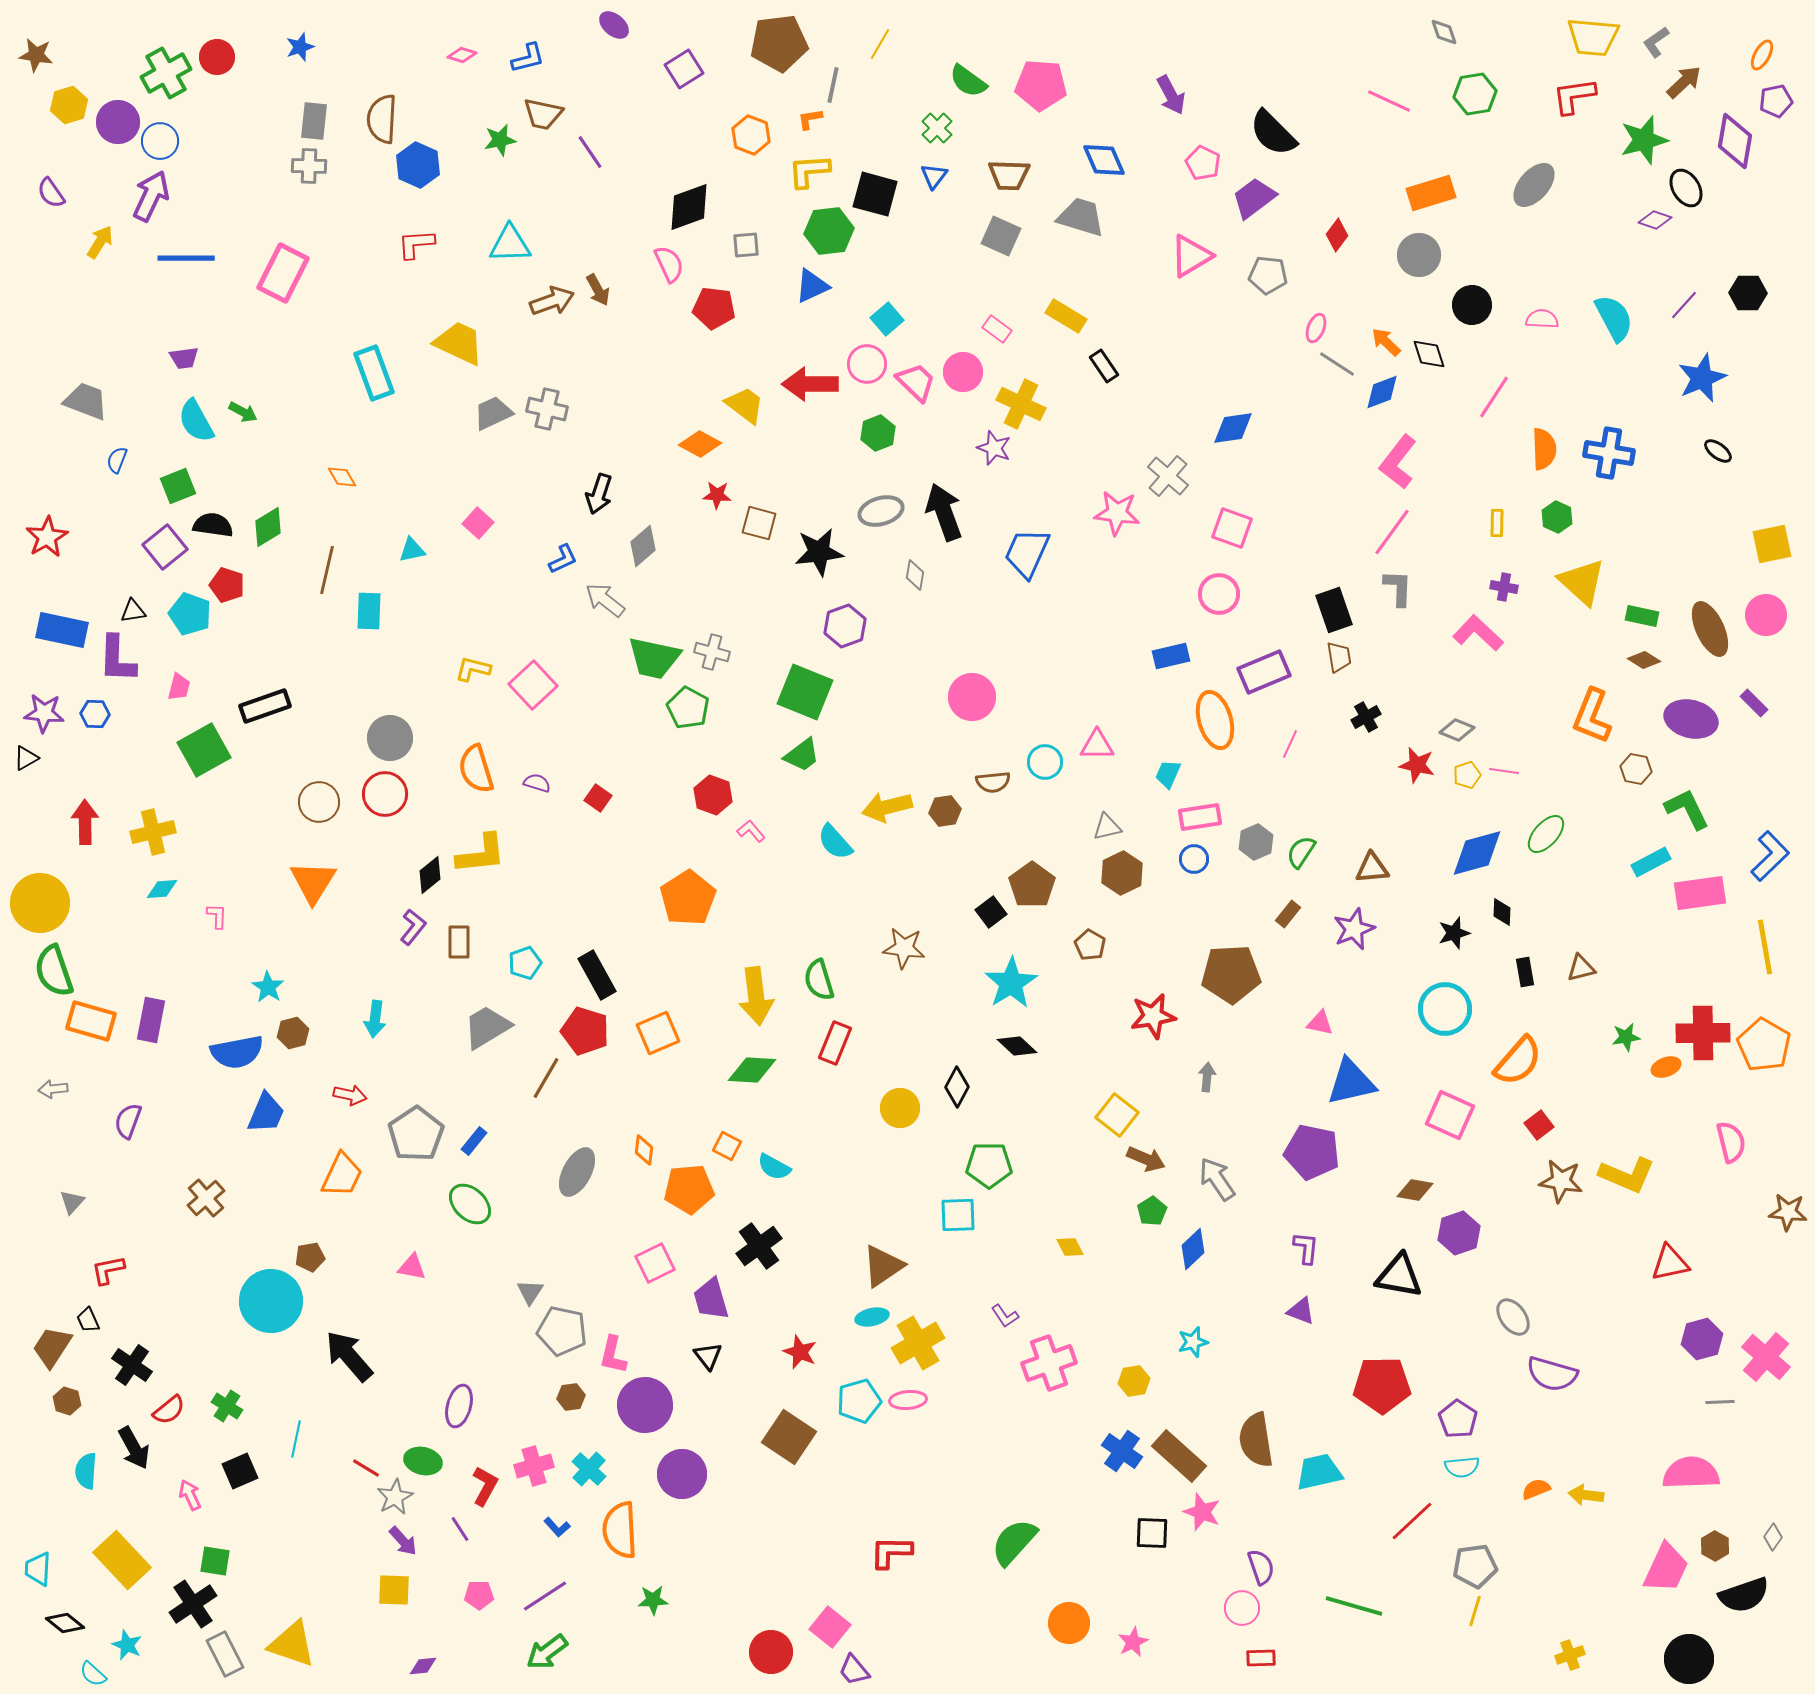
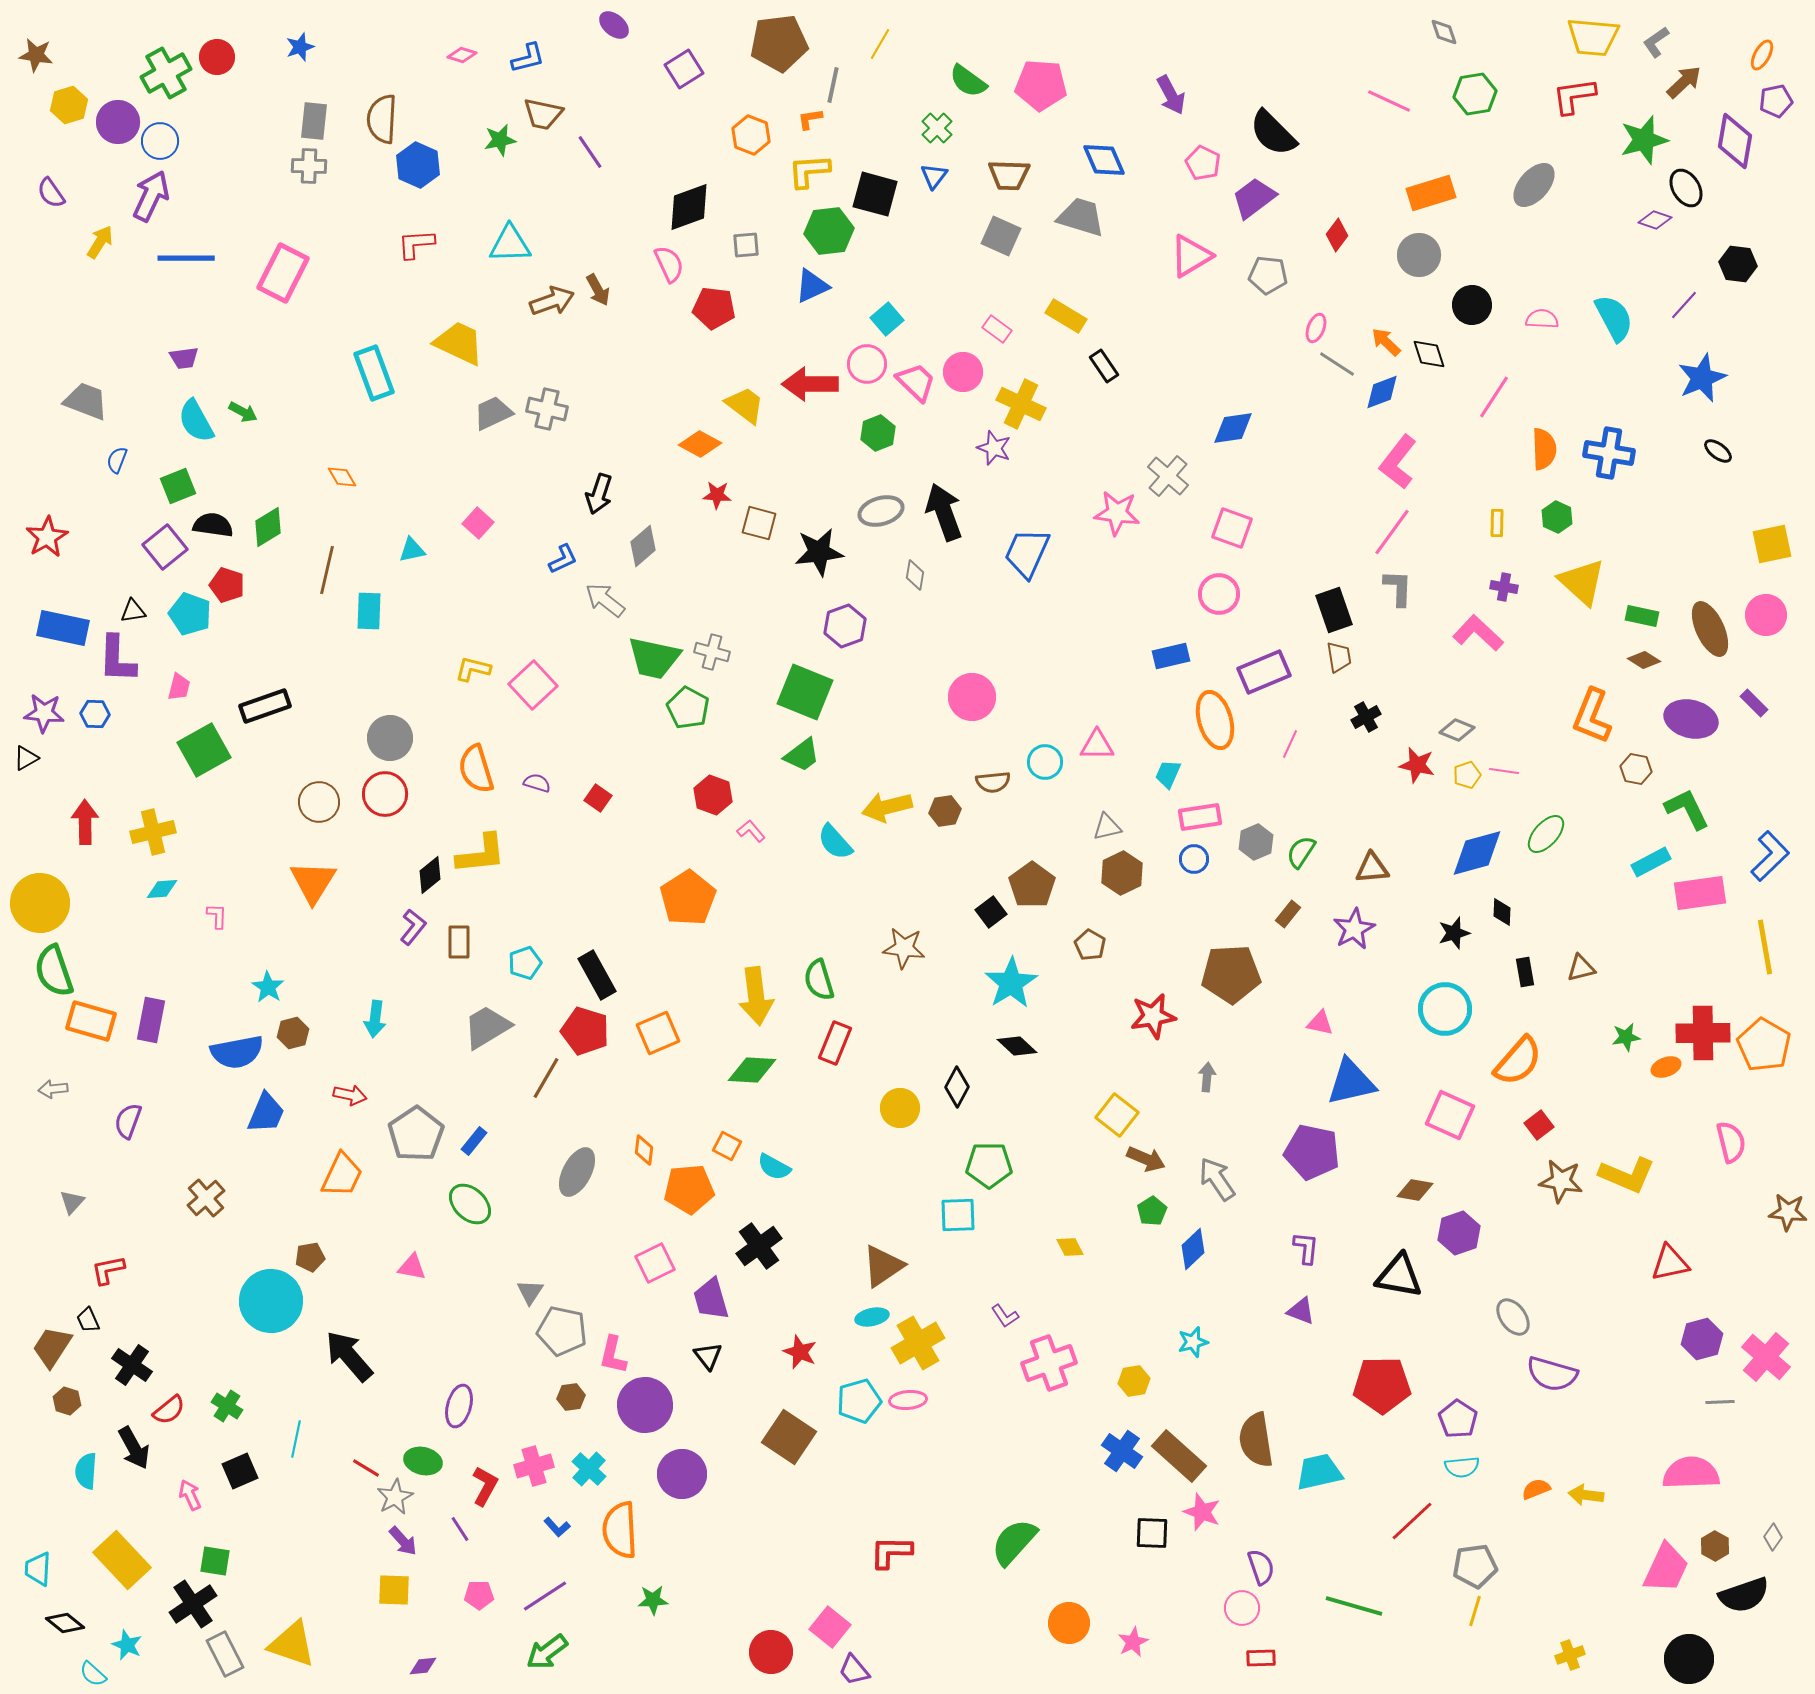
black hexagon at (1748, 293): moved 10 px left, 29 px up; rotated 6 degrees clockwise
blue rectangle at (62, 630): moved 1 px right, 2 px up
purple star at (1354, 929): rotated 6 degrees counterclockwise
